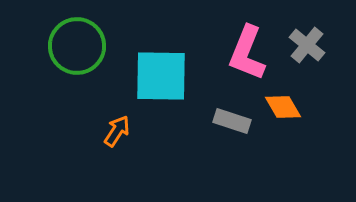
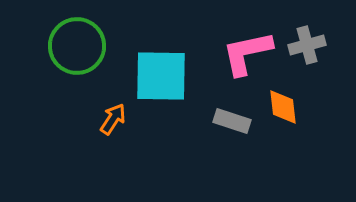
gray cross: rotated 36 degrees clockwise
pink L-shape: rotated 56 degrees clockwise
orange diamond: rotated 24 degrees clockwise
orange arrow: moved 4 px left, 12 px up
